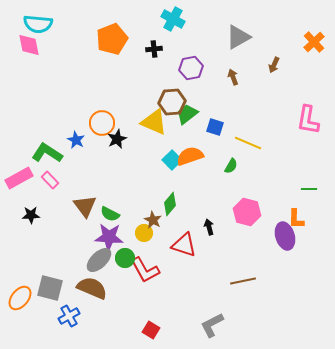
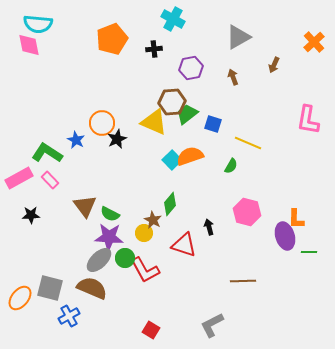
blue square at (215, 127): moved 2 px left, 3 px up
green line at (309, 189): moved 63 px down
brown line at (243, 281): rotated 10 degrees clockwise
